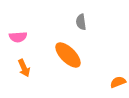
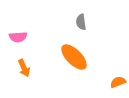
orange ellipse: moved 6 px right, 2 px down
